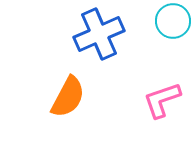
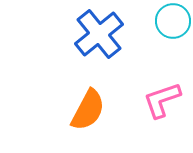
blue cross: rotated 15 degrees counterclockwise
orange semicircle: moved 20 px right, 13 px down
